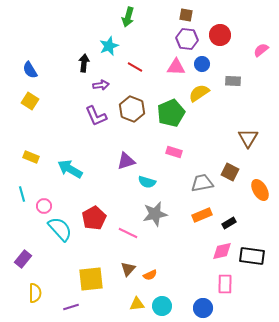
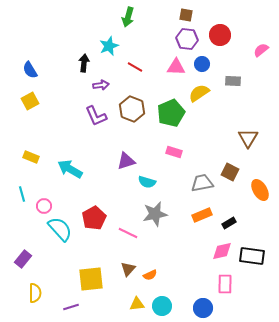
yellow square at (30, 101): rotated 30 degrees clockwise
